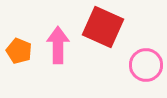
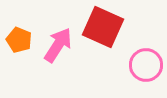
pink arrow: rotated 33 degrees clockwise
orange pentagon: moved 11 px up
